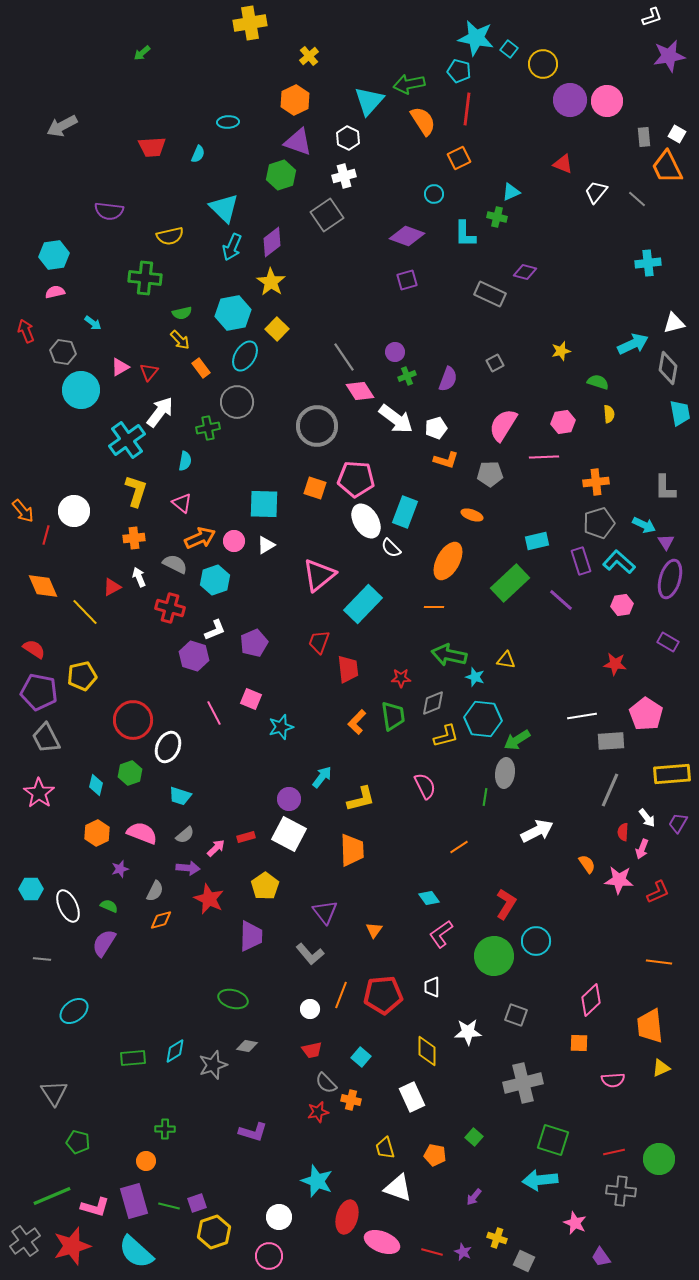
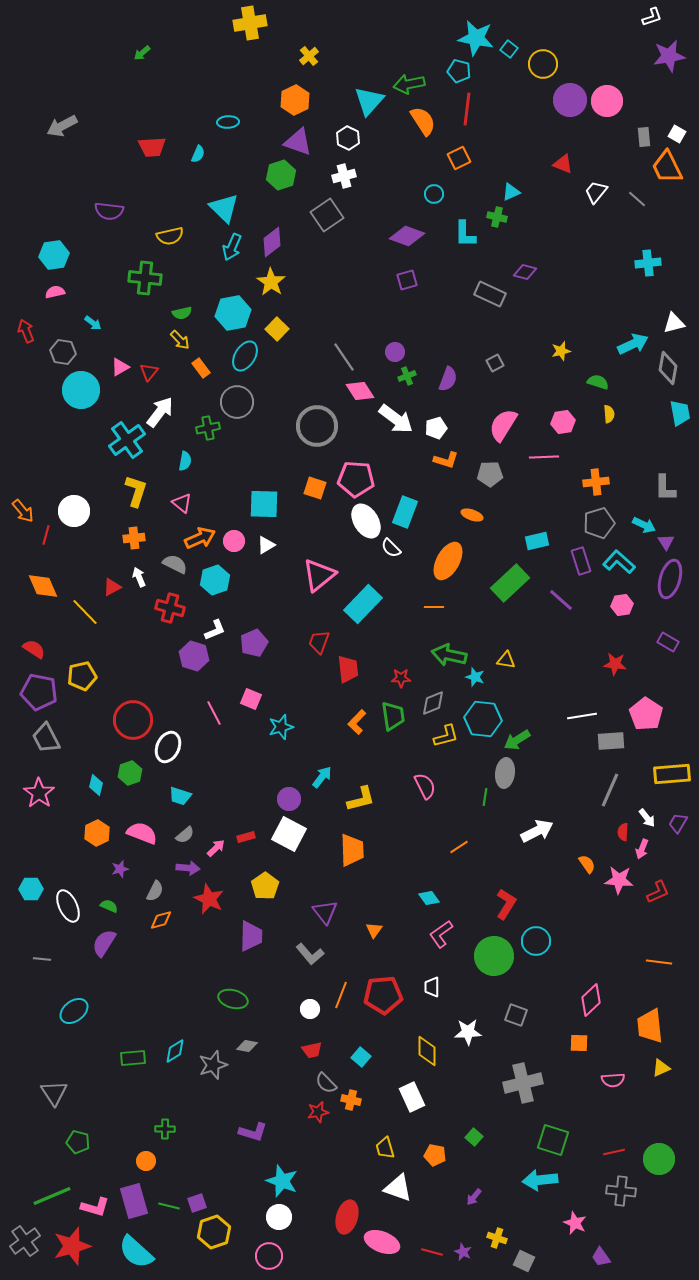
cyan star at (317, 1181): moved 35 px left
